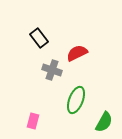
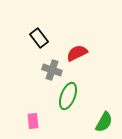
green ellipse: moved 8 px left, 4 px up
pink rectangle: rotated 21 degrees counterclockwise
